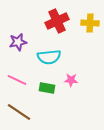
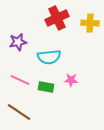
red cross: moved 3 px up
pink line: moved 3 px right
green rectangle: moved 1 px left, 1 px up
